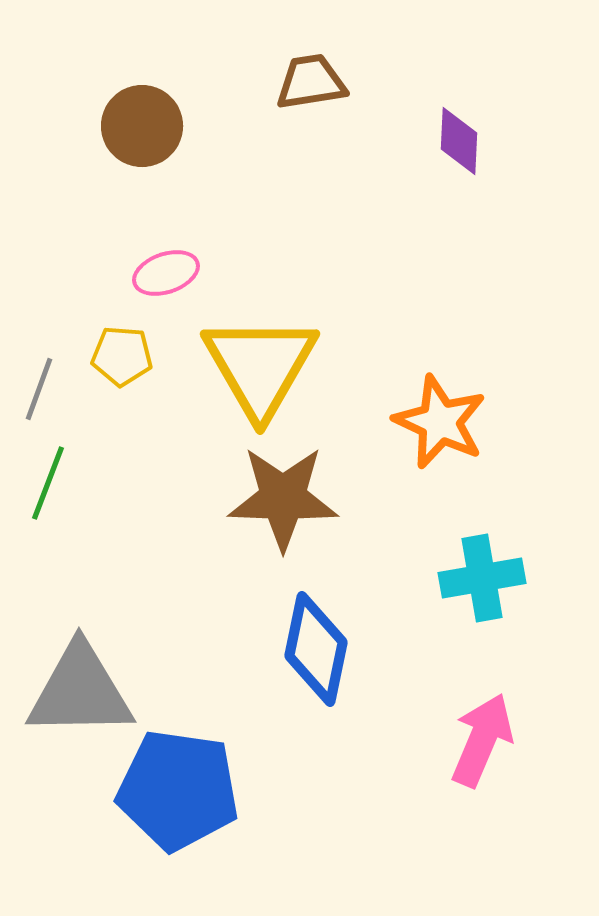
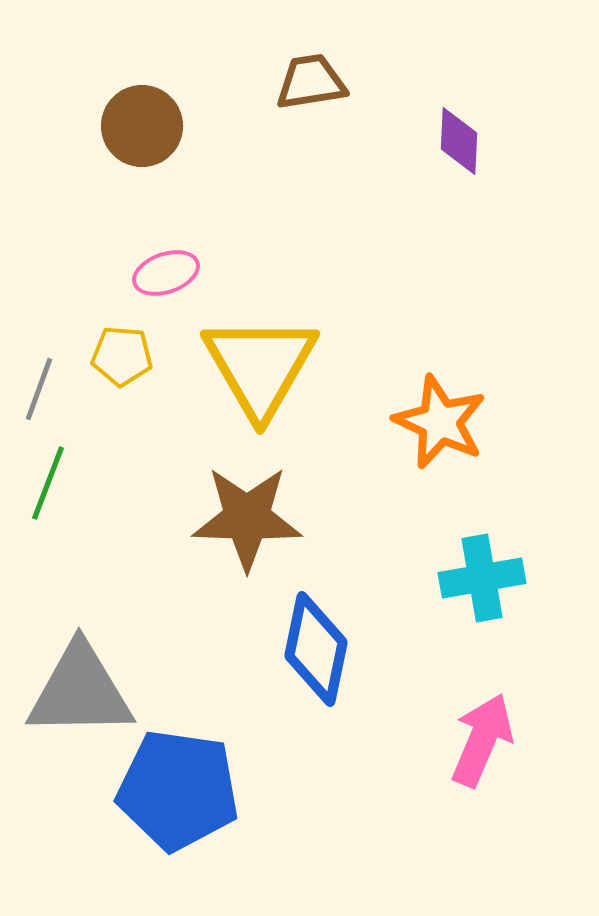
brown star: moved 36 px left, 20 px down
